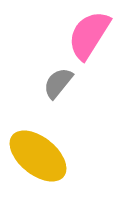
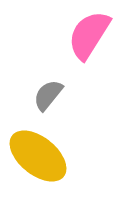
gray semicircle: moved 10 px left, 12 px down
